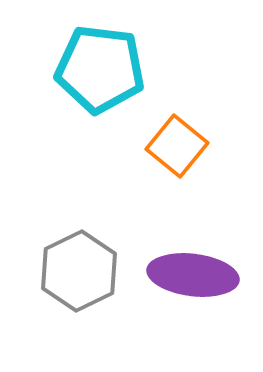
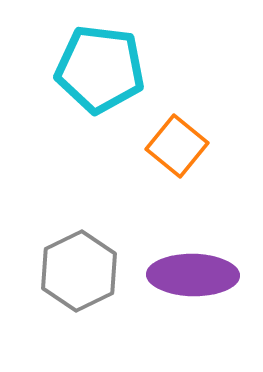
purple ellipse: rotated 6 degrees counterclockwise
